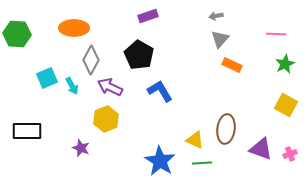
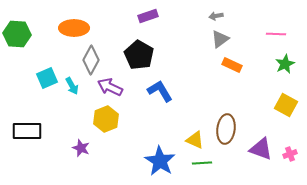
gray triangle: rotated 12 degrees clockwise
